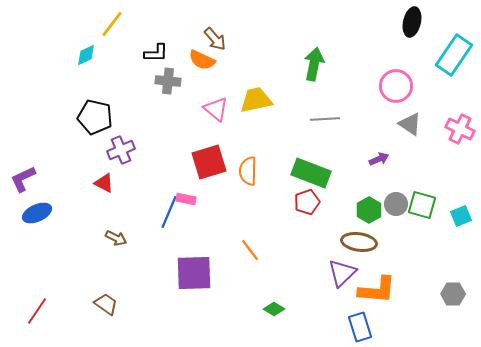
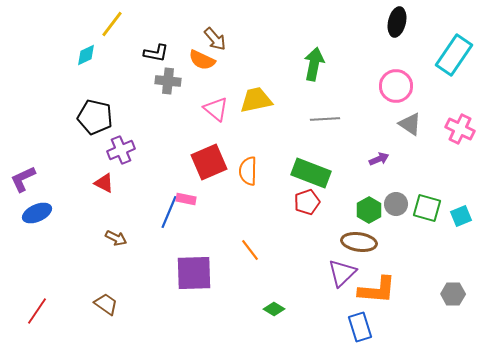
black ellipse at (412, 22): moved 15 px left
black L-shape at (156, 53): rotated 10 degrees clockwise
red square at (209, 162): rotated 6 degrees counterclockwise
green square at (422, 205): moved 5 px right, 3 px down
